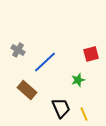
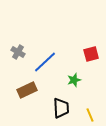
gray cross: moved 2 px down
green star: moved 4 px left
brown rectangle: rotated 66 degrees counterclockwise
black trapezoid: rotated 20 degrees clockwise
yellow line: moved 6 px right, 1 px down
